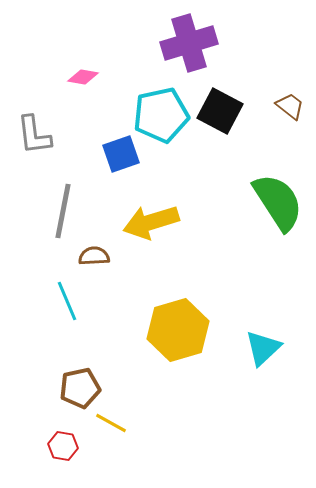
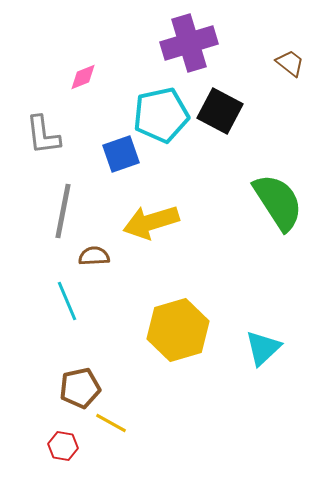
pink diamond: rotated 32 degrees counterclockwise
brown trapezoid: moved 43 px up
gray L-shape: moved 9 px right
